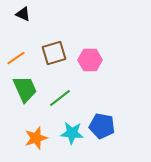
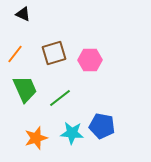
orange line: moved 1 px left, 4 px up; rotated 18 degrees counterclockwise
